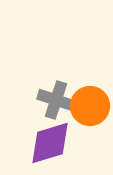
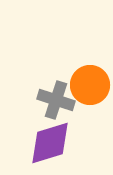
orange circle: moved 21 px up
